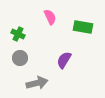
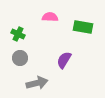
pink semicircle: rotated 63 degrees counterclockwise
